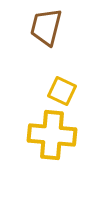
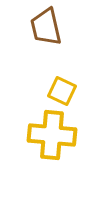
brown trapezoid: rotated 27 degrees counterclockwise
